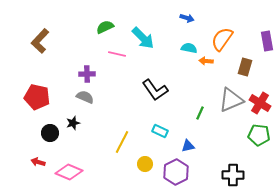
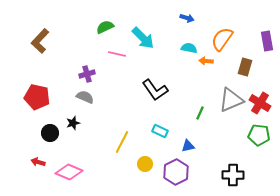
purple cross: rotated 14 degrees counterclockwise
